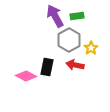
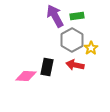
gray hexagon: moved 3 px right
pink diamond: rotated 25 degrees counterclockwise
